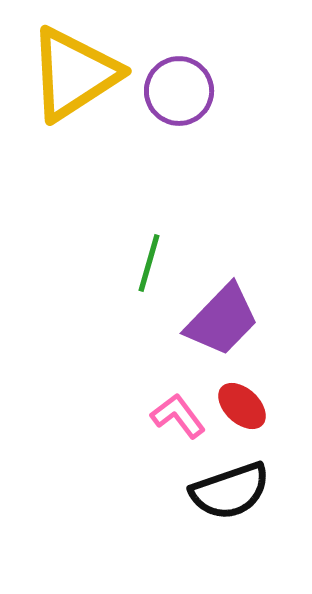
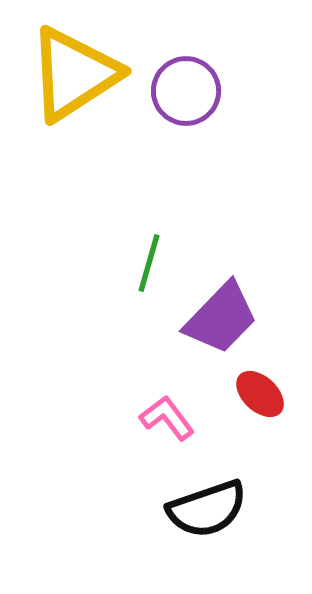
purple circle: moved 7 px right
purple trapezoid: moved 1 px left, 2 px up
red ellipse: moved 18 px right, 12 px up
pink L-shape: moved 11 px left, 2 px down
black semicircle: moved 23 px left, 18 px down
